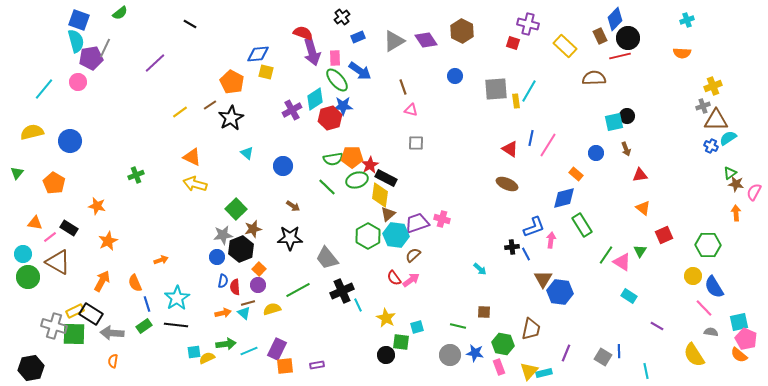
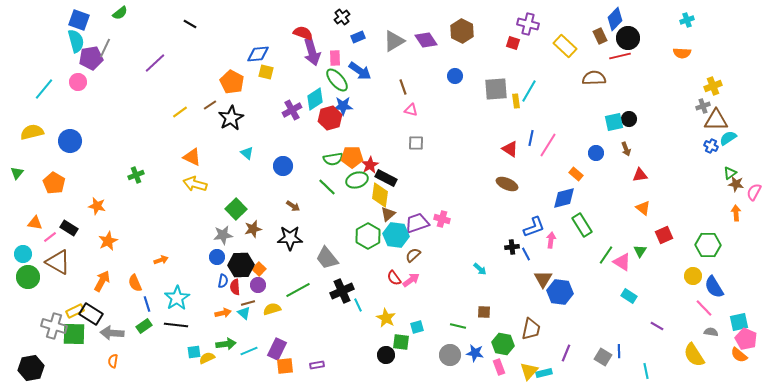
black circle at (627, 116): moved 2 px right, 3 px down
black hexagon at (241, 249): moved 16 px down; rotated 20 degrees clockwise
